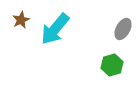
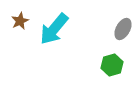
brown star: moved 1 px left, 1 px down
cyan arrow: moved 1 px left
